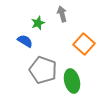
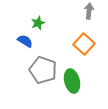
gray arrow: moved 27 px right, 3 px up; rotated 21 degrees clockwise
